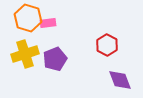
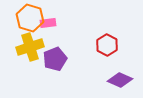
orange hexagon: moved 2 px right
yellow cross: moved 5 px right, 7 px up
purple diamond: rotated 45 degrees counterclockwise
